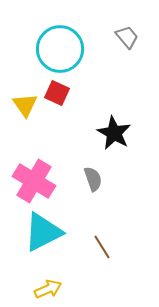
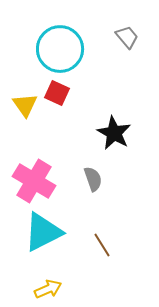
brown line: moved 2 px up
